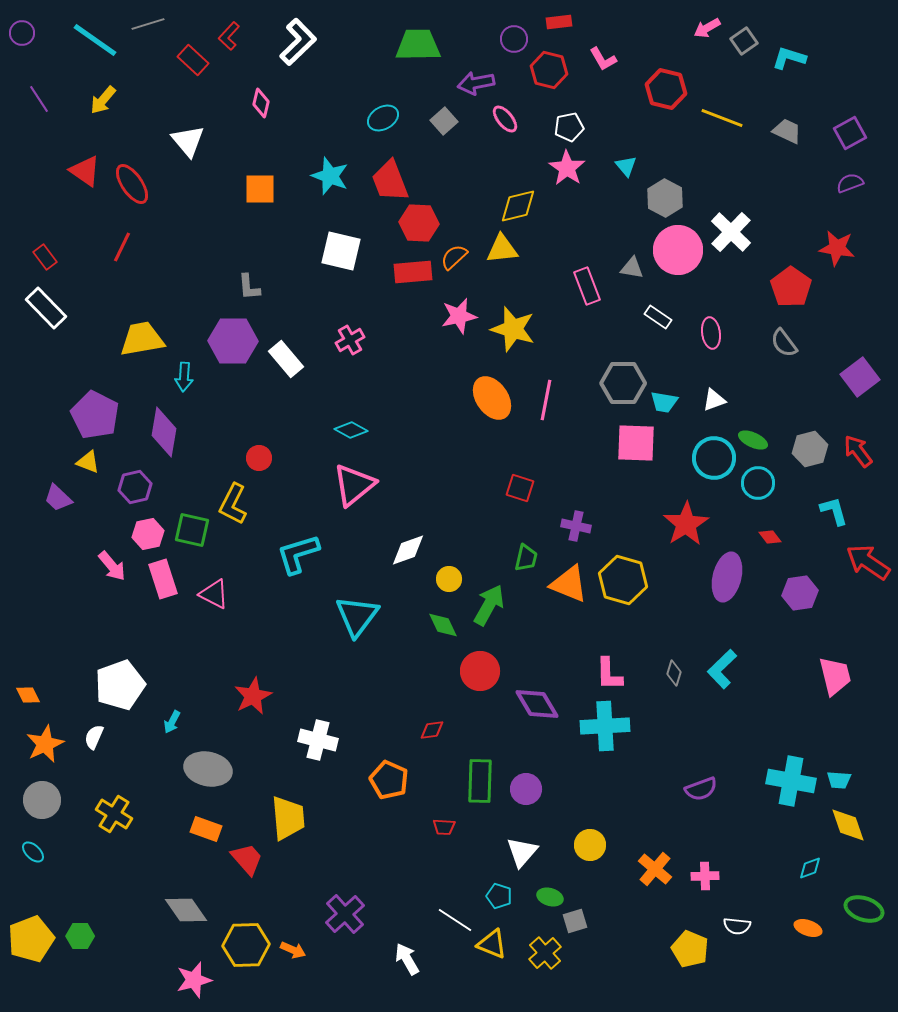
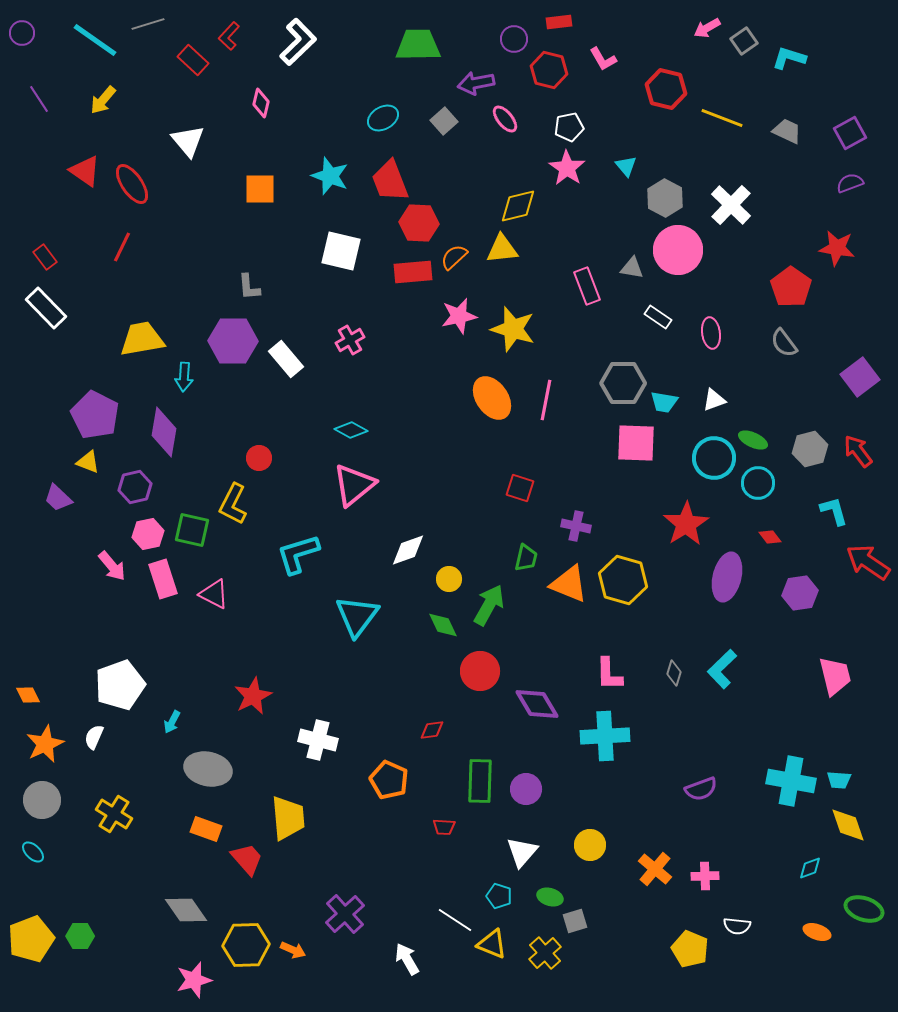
white cross at (731, 232): moved 27 px up
cyan cross at (605, 726): moved 10 px down
orange ellipse at (808, 928): moved 9 px right, 4 px down
